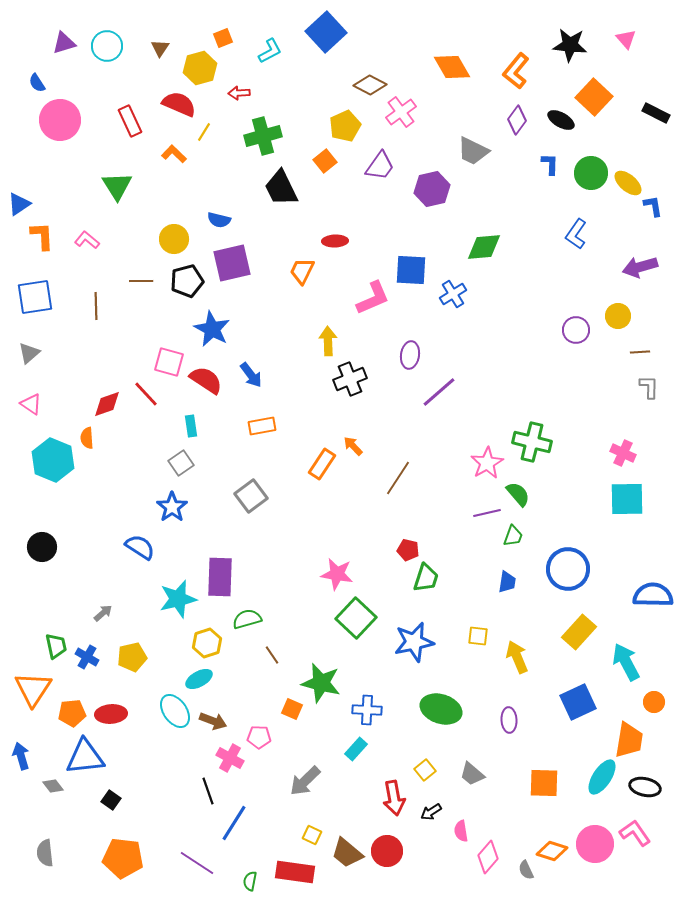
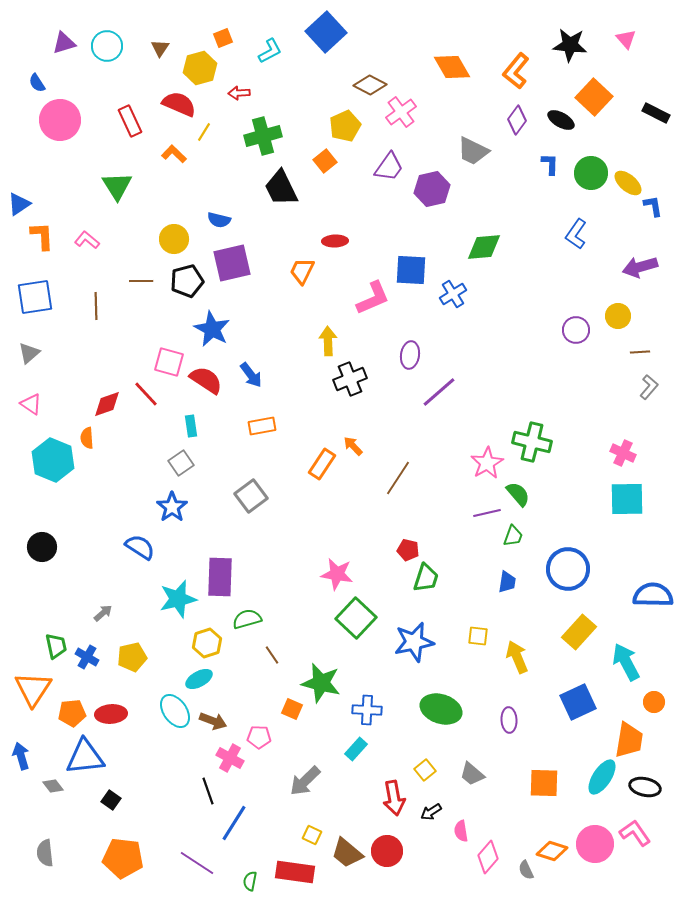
purple trapezoid at (380, 166): moved 9 px right, 1 px down
gray L-shape at (649, 387): rotated 40 degrees clockwise
